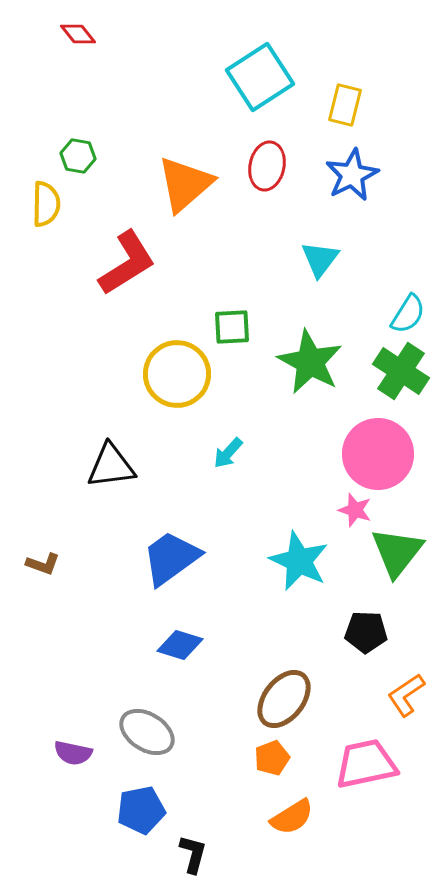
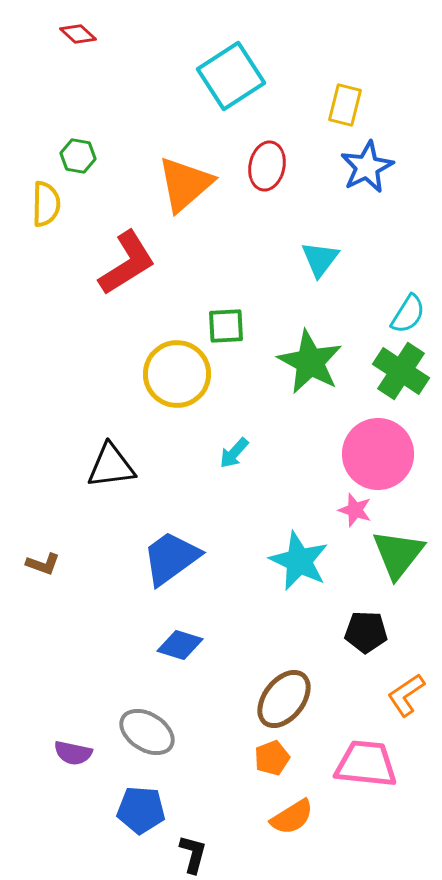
red diamond: rotated 9 degrees counterclockwise
cyan square: moved 29 px left, 1 px up
blue star: moved 15 px right, 8 px up
green square: moved 6 px left, 1 px up
cyan arrow: moved 6 px right
green triangle: moved 1 px right, 2 px down
pink trapezoid: rotated 18 degrees clockwise
blue pentagon: rotated 15 degrees clockwise
